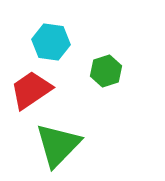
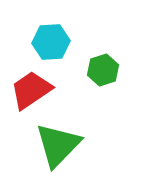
cyan hexagon: rotated 12 degrees counterclockwise
green hexagon: moved 3 px left, 1 px up
